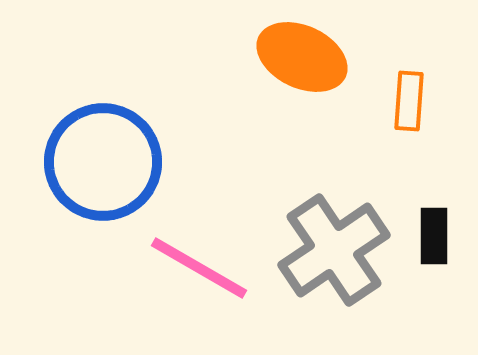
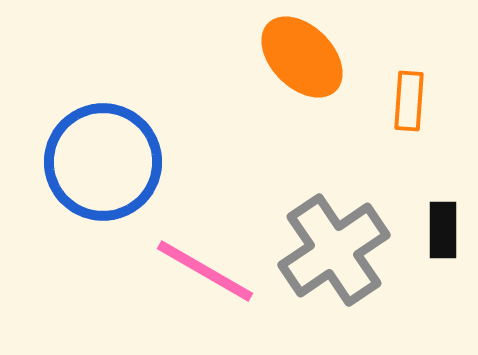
orange ellipse: rotated 20 degrees clockwise
black rectangle: moved 9 px right, 6 px up
pink line: moved 6 px right, 3 px down
